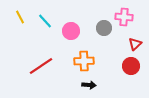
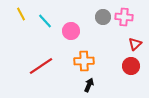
yellow line: moved 1 px right, 3 px up
gray circle: moved 1 px left, 11 px up
black arrow: rotated 72 degrees counterclockwise
